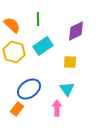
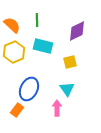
green line: moved 1 px left, 1 px down
purple diamond: moved 1 px right
cyan rectangle: rotated 48 degrees clockwise
yellow hexagon: rotated 20 degrees clockwise
yellow square: rotated 16 degrees counterclockwise
blue ellipse: rotated 30 degrees counterclockwise
orange rectangle: moved 1 px down
